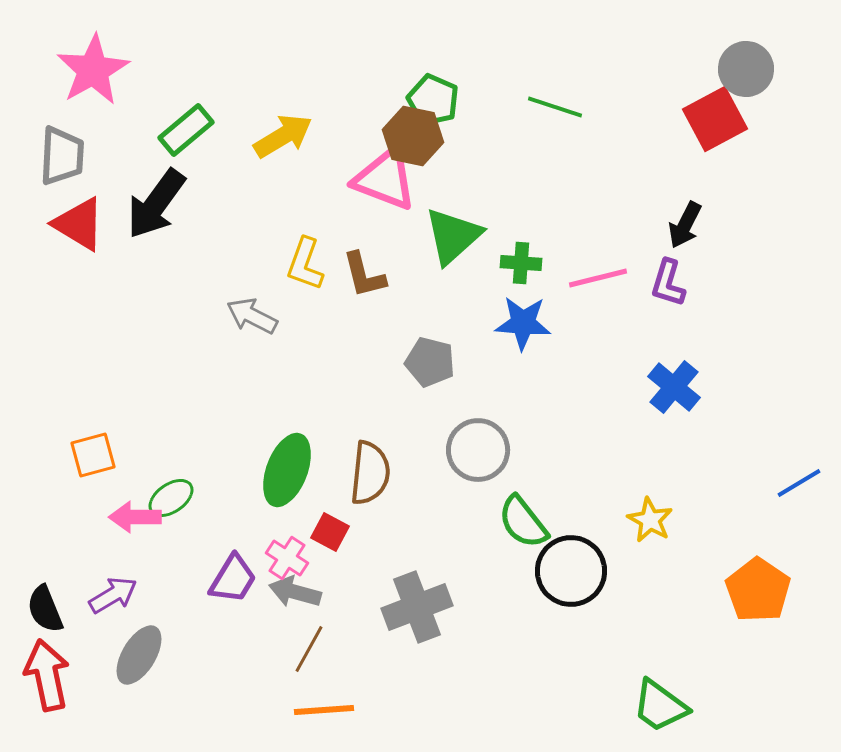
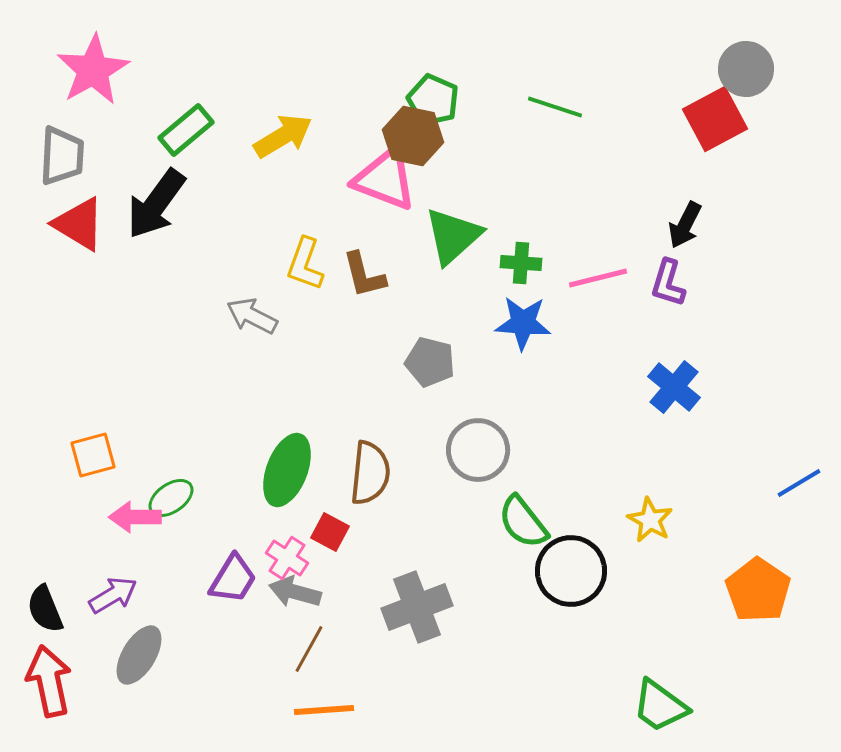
red arrow at (47, 675): moved 2 px right, 6 px down
